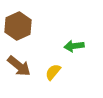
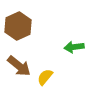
green arrow: moved 1 px down
yellow semicircle: moved 8 px left, 5 px down
